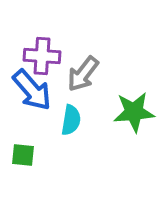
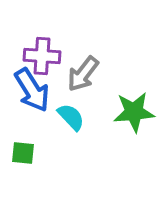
blue arrow: rotated 9 degrees clockwise
cyan semicircle: moved 3 px up; rotated 52 degrees counterclockwise
green square: moved 2 px up
